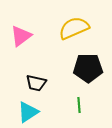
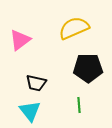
pink triangle: moved 1 px left, 4 px down
cyan triangle: moved 2 px right, 1 px up; rotated 35 degrees counterclockwise
